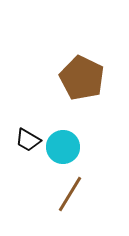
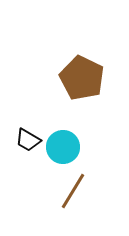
brown line: moved 3 px right, 3 px up
